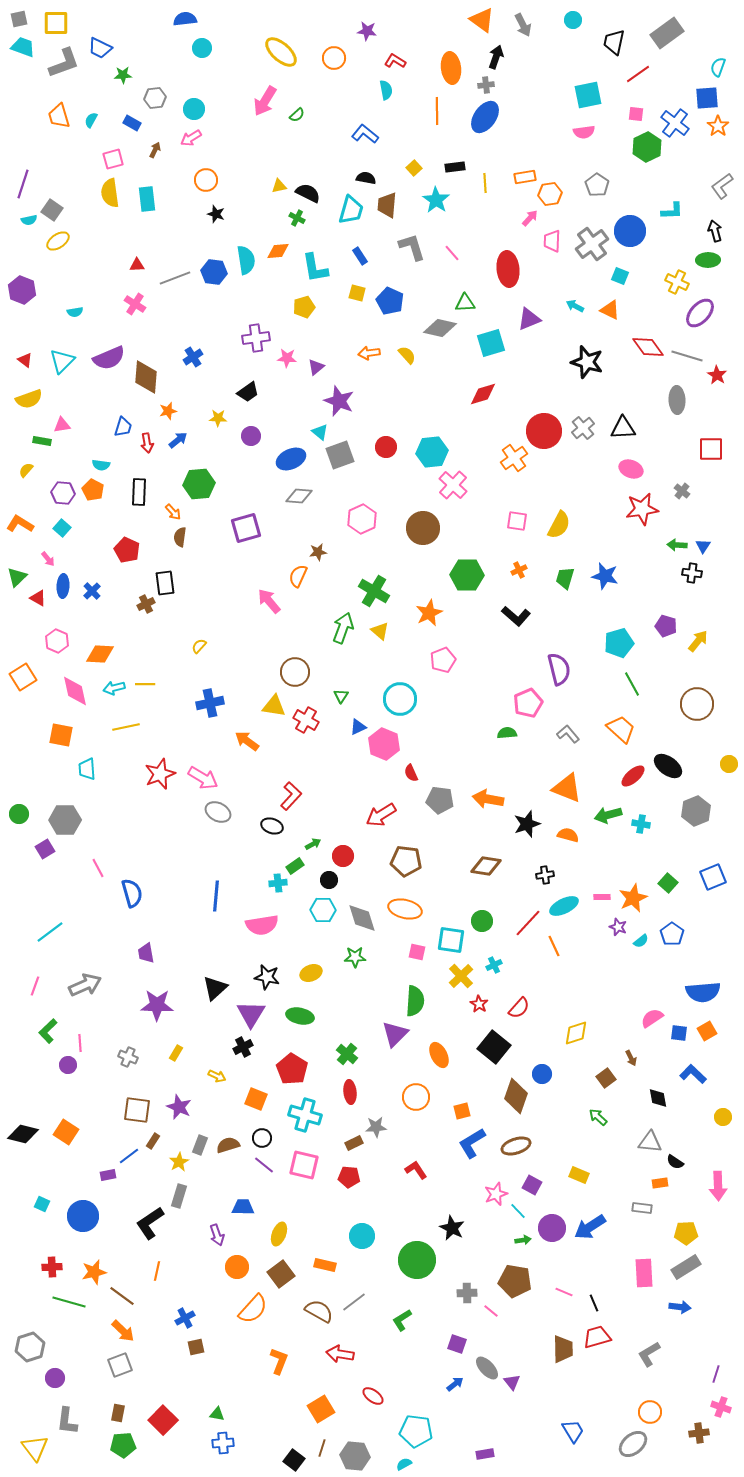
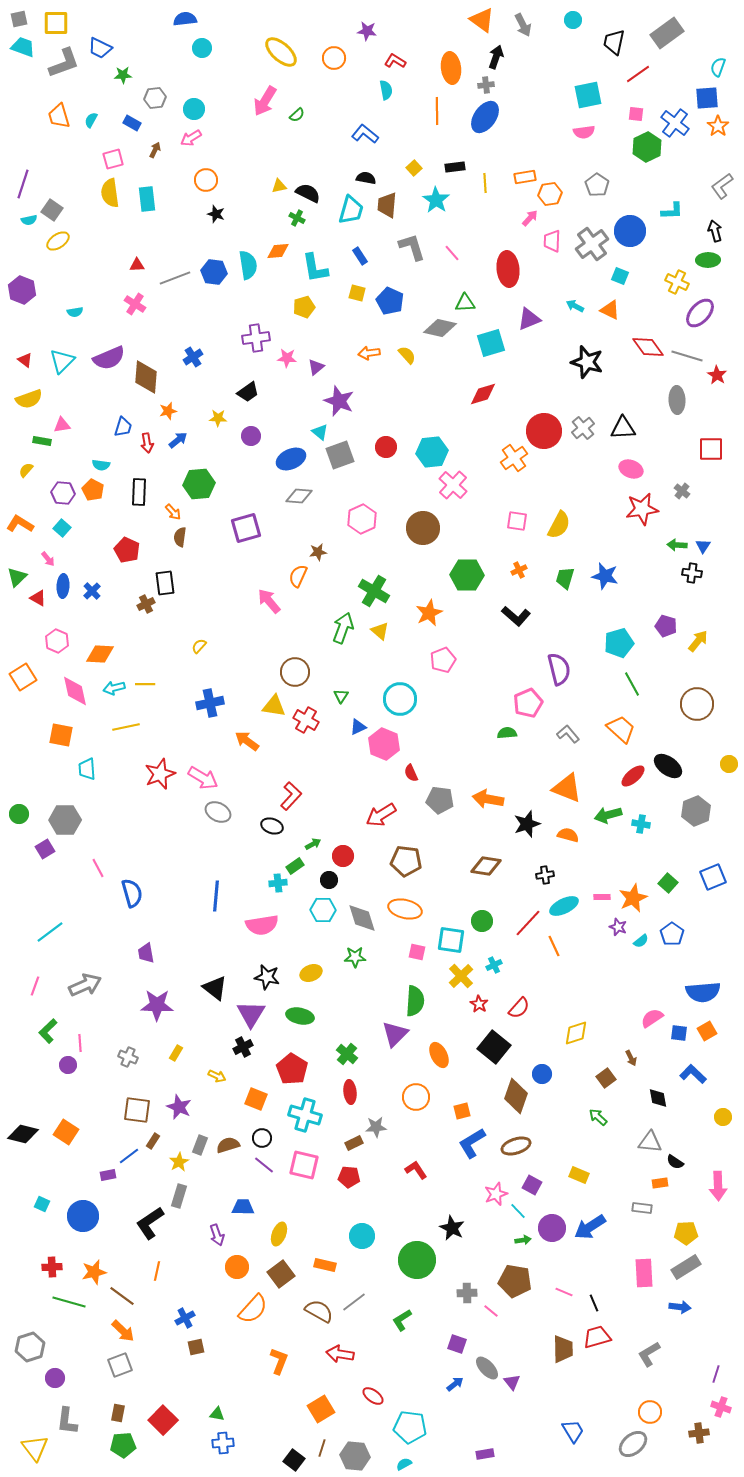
cyan semicircle at (246, 260): moved 2 px right, 5 px down
black triangle at (215, 988): rotated 40 degrees counterclockwise
cyan pentagon at (416, 1431): moved 6 px left, 4 px up
